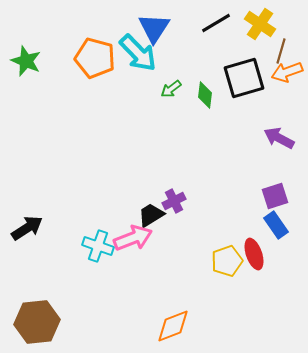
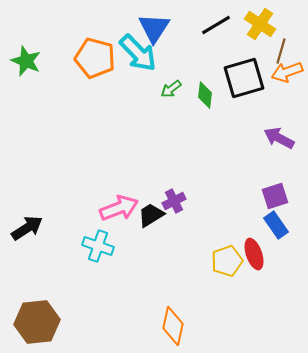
black line: moved 2 px down
pink arrow: moved 14 px left, 30 px up
orange diamond: rotated 57 degrees counterclockwise
